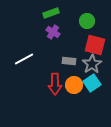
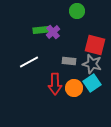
green rectangle: moved 10 px left, 17 px down; rotated 14 degrees clockwise
green circle: moved 10 px left, 10 px up
purple cross: rotated 16 degrees clockwise
white line: moved 5 px right, 3 px down
gray star: rotated 24 degrees counterclockwise
orange circle: moved 3 px down
